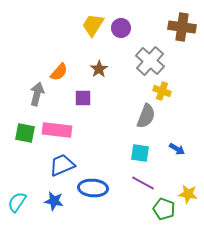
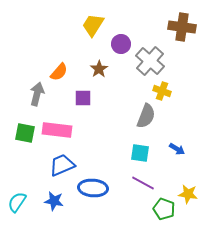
purple circle: moved 16 px down
